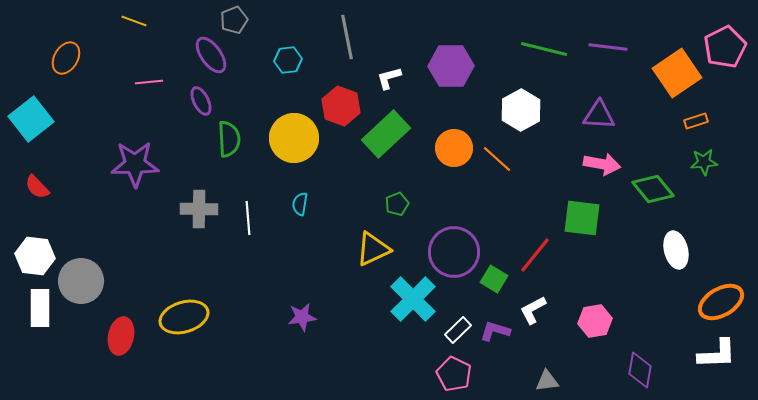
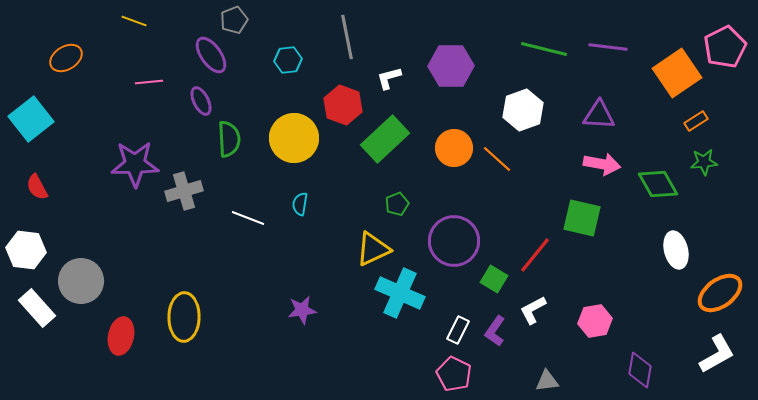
orange ellipse at (66, 58): rotated 28 degrees clockwise
red hexagon at (341, 106): moved 2 px right, 1 px up
white hexagon at (521, 110): moved 2 px right; rotated 9 degrees clockwise
orange rectangle at (696, 121): rotated 15 degrees counterclockwise
green rectangle at (386, 134): moved 1 px left, 5 px down
red semicircle at (37, 187): rotated 16 degrees clockwise
green diamond at (653, 189): moved 5 px right, 5 px up; rotated 9 degrees clockwise
gray cross at (199, 209): moved 15 px left, 18 px up; rotated 18 degrees counterclockwise
white line at (248, 218): rotated 64 degrees counterclockwise
green square at (582, 218): rotated 6 degrees clockwise
purple circle at (454, 252): moved 11 px up
white hexagon at (35, 256): moved 9 px left, 6 px up
cyan cross at (413, 299): moved 13 px left, 6 px up; rotated 21 degrees counterclockwise
orange ellipse at (721, 302): moved 1 px left, 9 px up; rotated 6 degrees counterclockwise
white rectangle at (40, 308): moved 3 px left; rotated 42 degrees counterclockwise
yellow ellipse at (184, 317): rotated 72 degrees counterclockwise
purple star at (302, 317): moved 7 px up
white rectangle at (458, 330): rotated 20 degrees counterclockwise
purple L-shape at (495, 331): rotated 72 degrees counterclockwise
white L-shape at (717, 354): rotated 27 degrees counterclockwise
